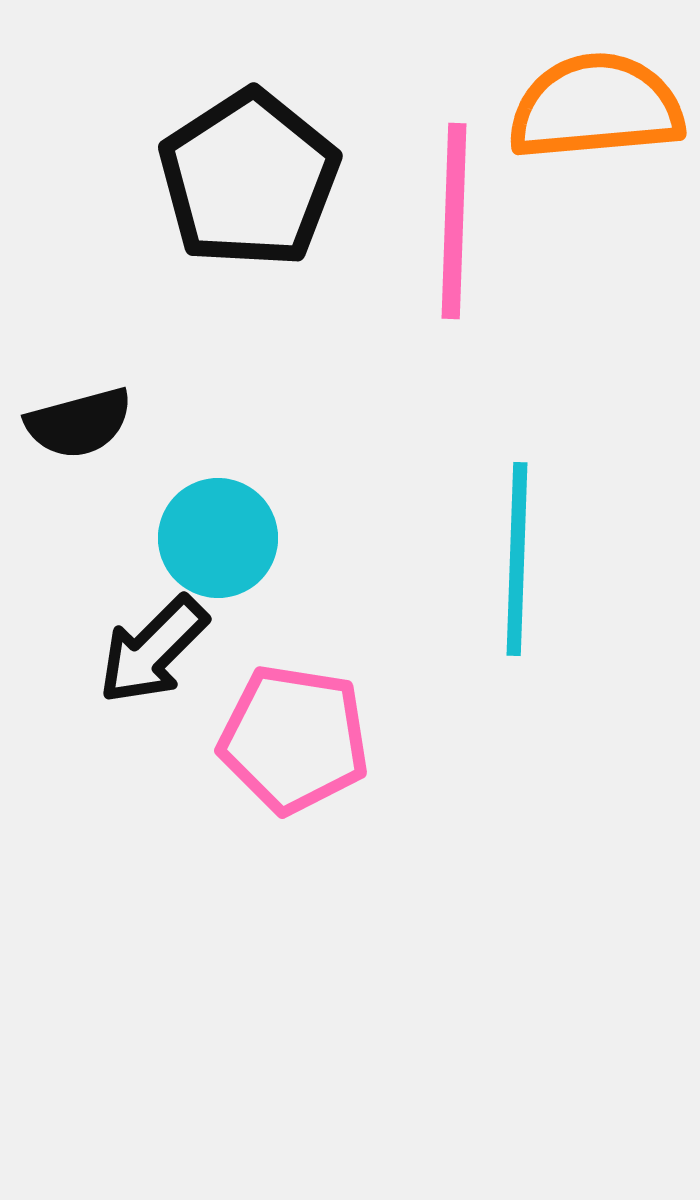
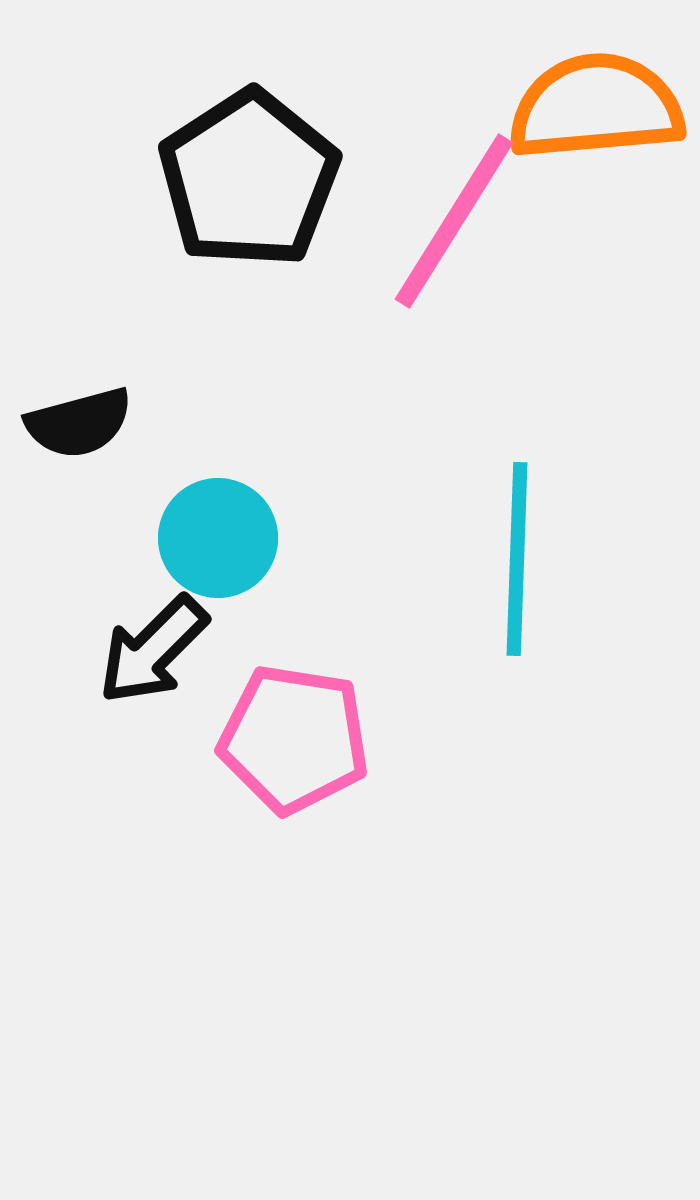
pink line: rotated 30 degrees clockwise
